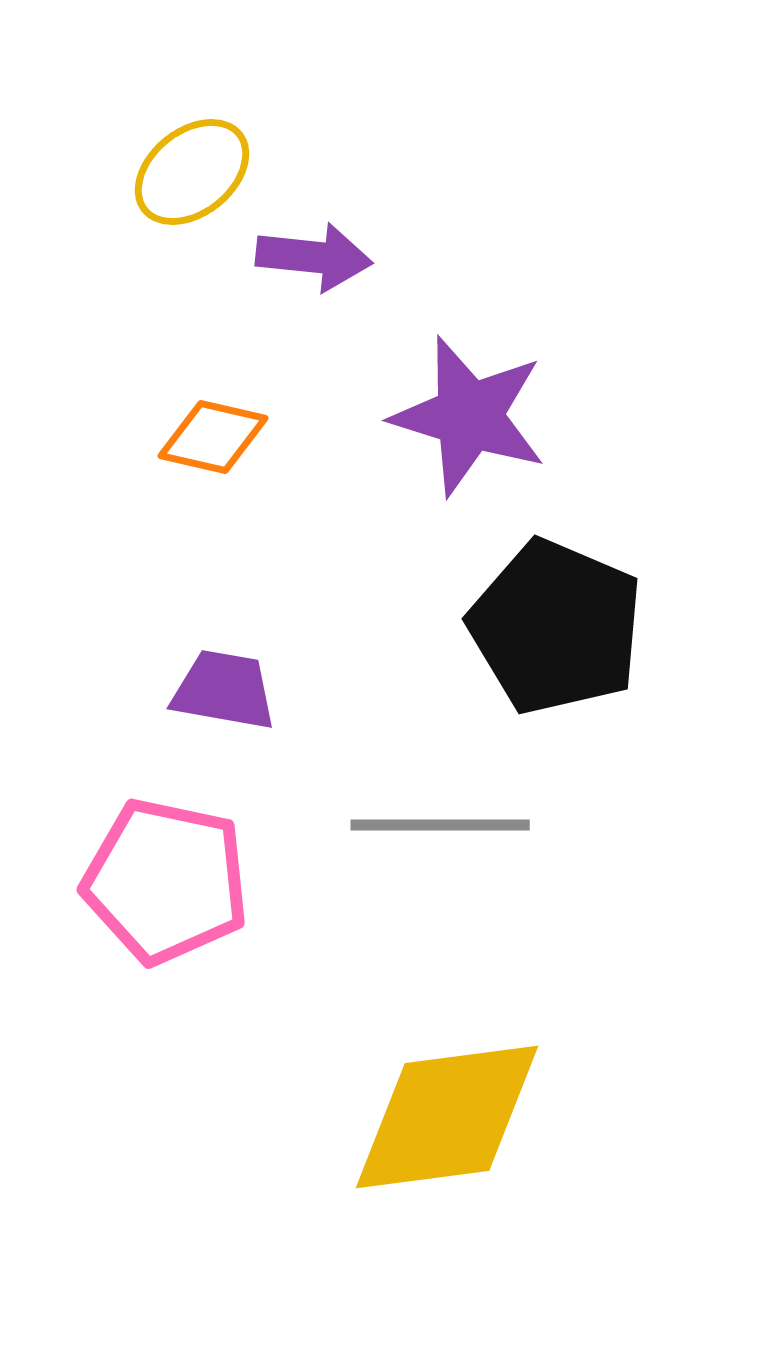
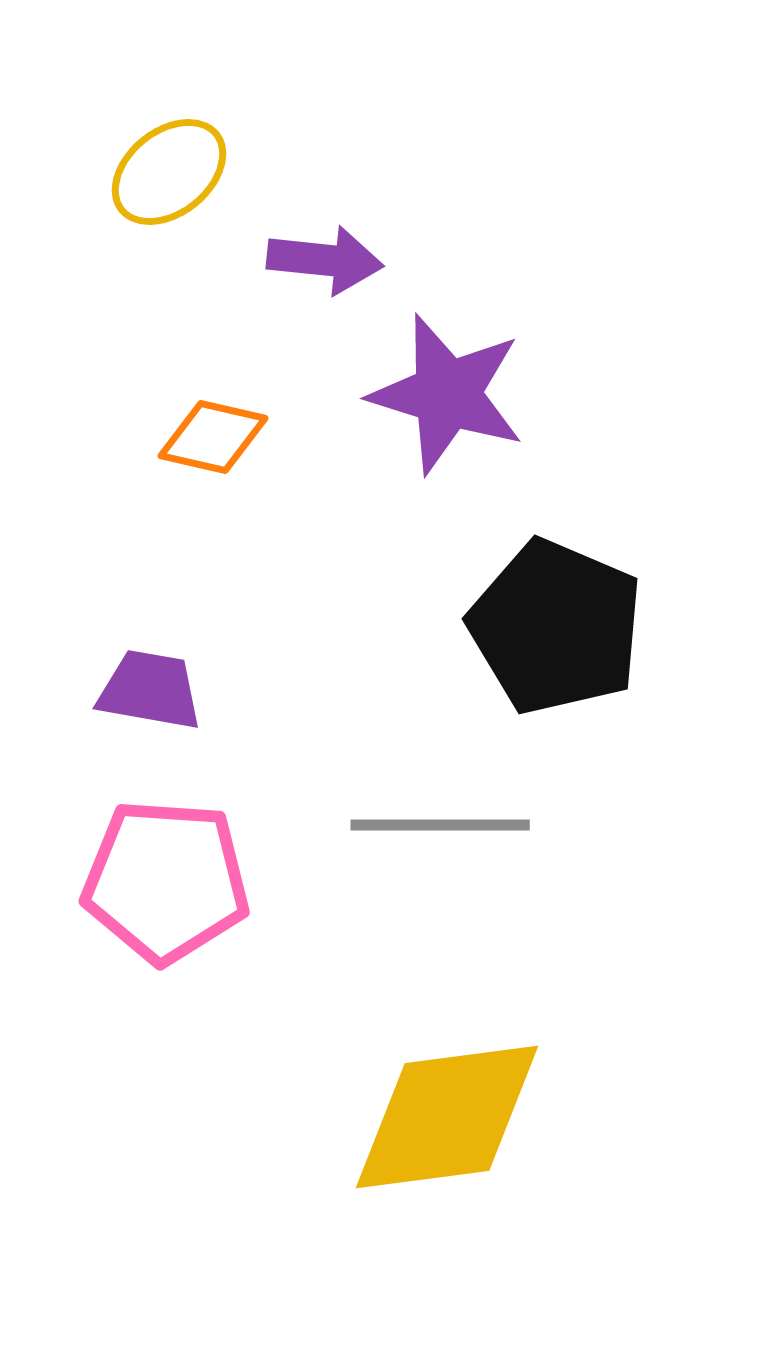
yellow ellipse: moved 23 px left
purple arrow: moved 11 px right, 3 px down
purple star: moved 22 px left, 22 px up
purple trapezoid: moved 74 px left
pink pentagon: rotated 8 degrees counterclockwise
